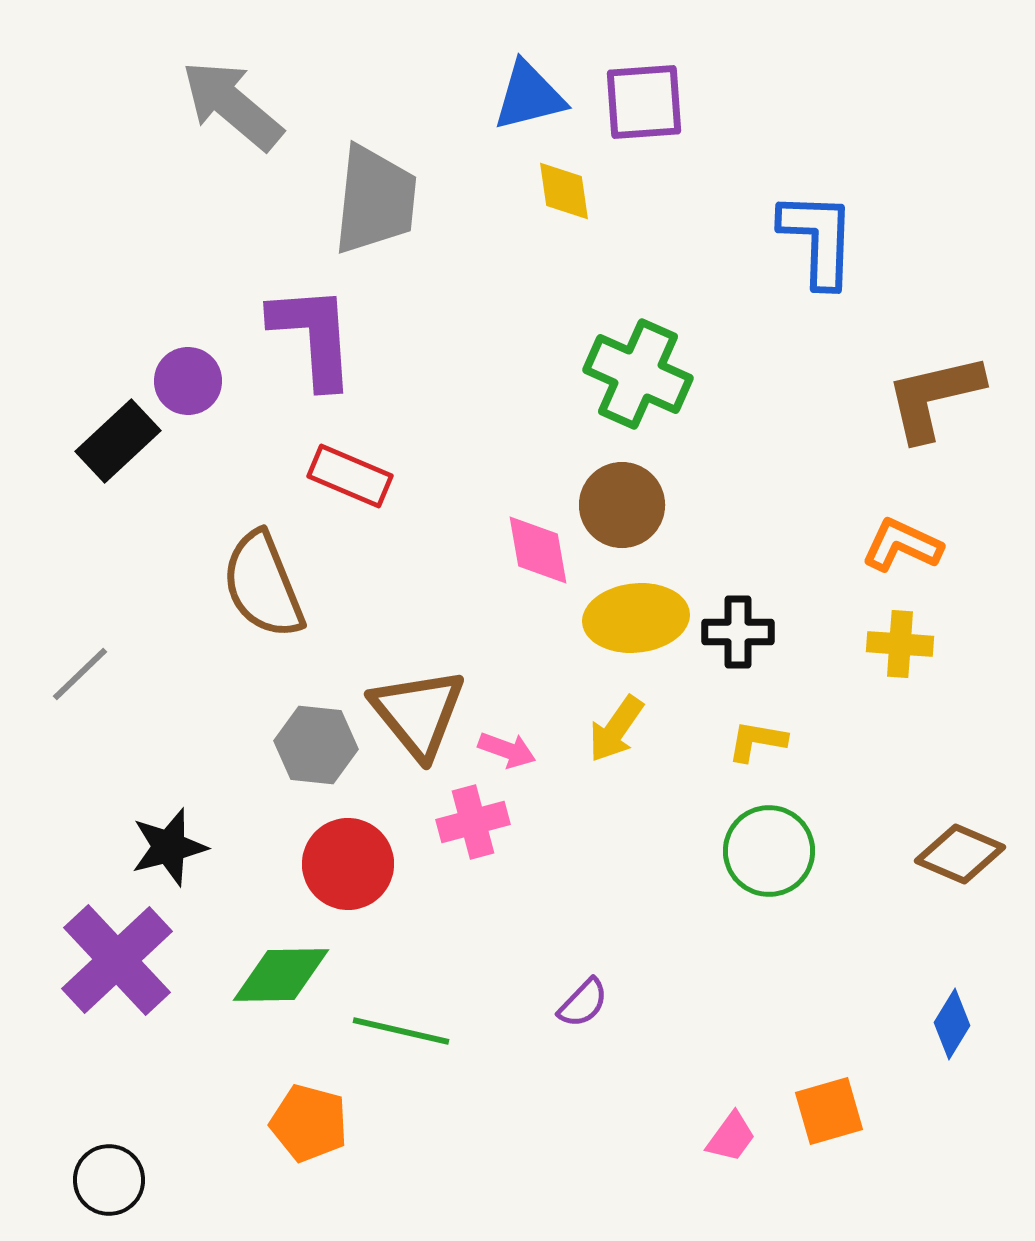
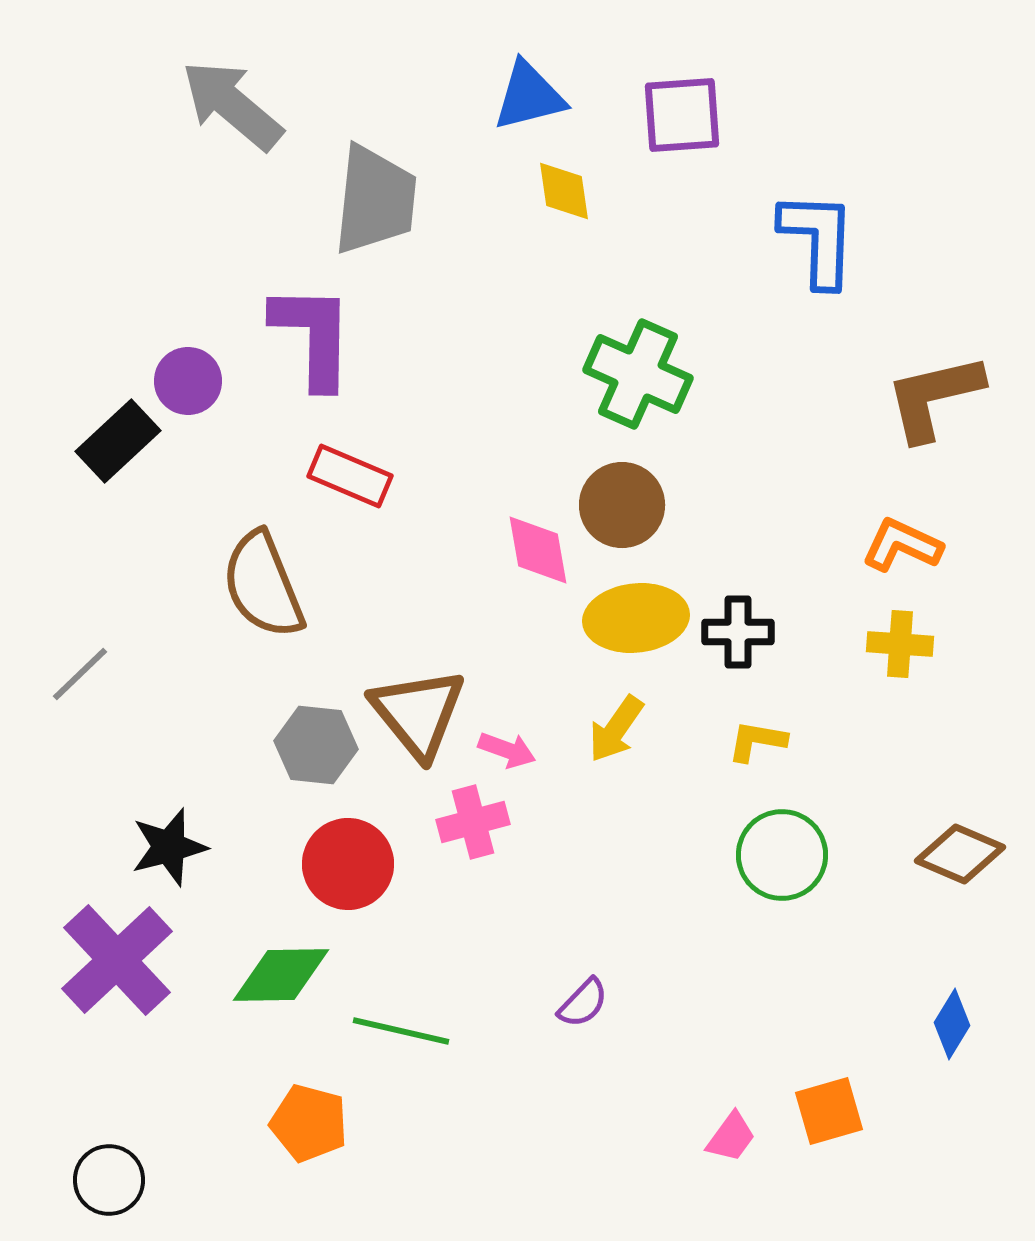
purple square: moved 38 px right, 13 px down
purple L-shape: rotated 5 degrees clockwise
green circle: moved 13 px right, 4 px down
